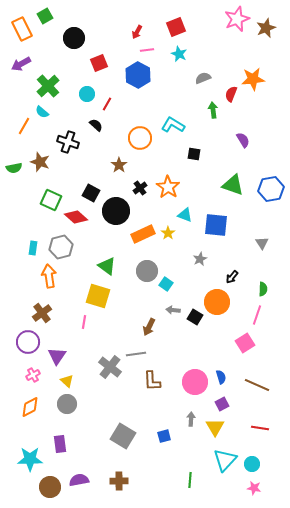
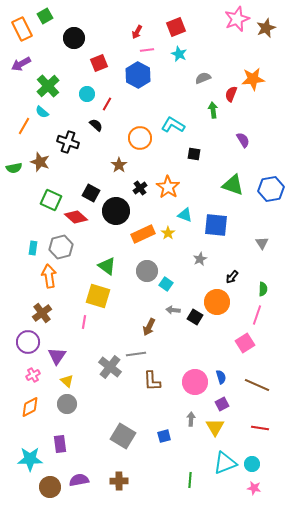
cyan triangle at (225, 460): moved 3 px down; rotated 25 degrees clockwise
